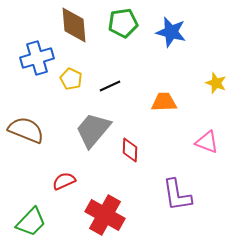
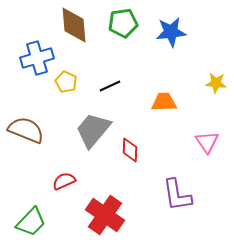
blue star: rotated 20 degrees counterclockwise
yellow pentagon: moved 5 px left, 3 px down
yellow star: rotated 15 degrees counterclockwise
pink triangle: rotated 35 degrees clockwise
red cross: rotated 6 degrees clockwise
